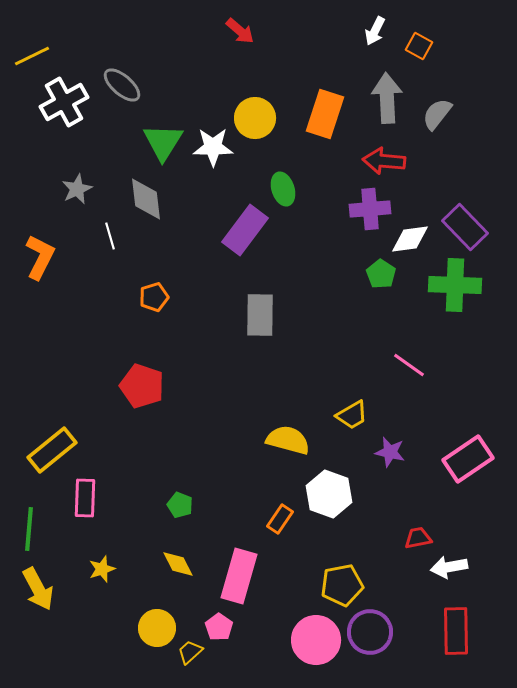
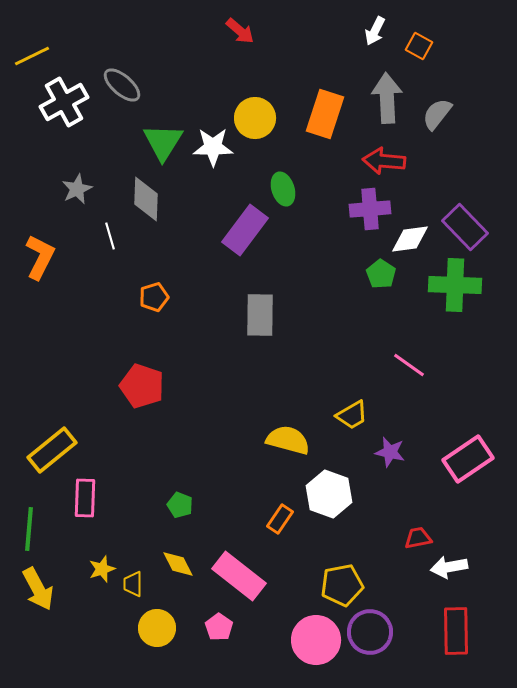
gray diamond at (146, 199): rotated 9 degrees clockwise
pink rectangle at (239, 576): rotated 68 degrees counterclockwise
yellow trapezoid at (190, 652): moved 57 px left, 68 px up; rotated 48 degrees counterclockwise
